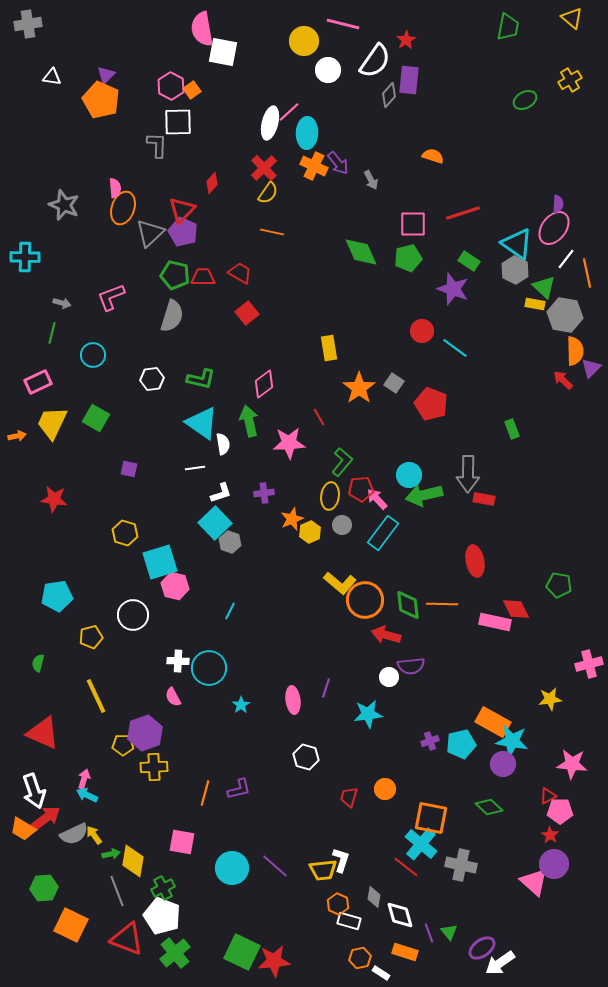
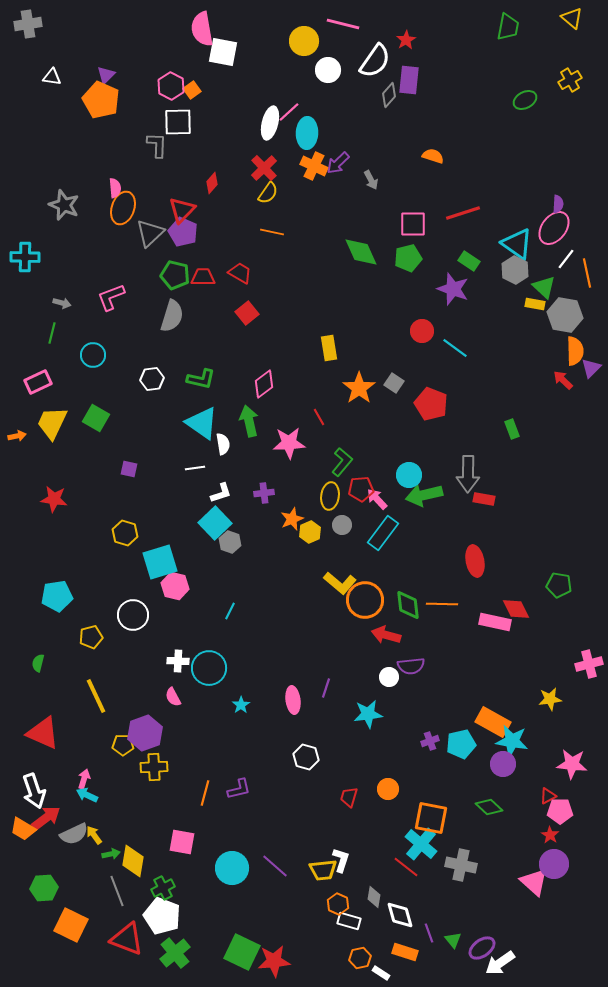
purple arrow at (338, 163): rotated 85 degrees clockwise
orange circle at (385, 789): moved 3 px right
green triangle at (449, 932): moved 4 px right, 8 px down
